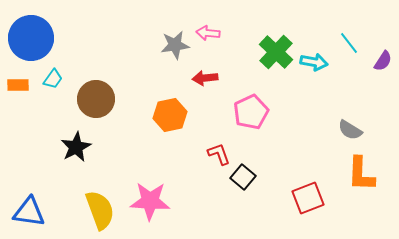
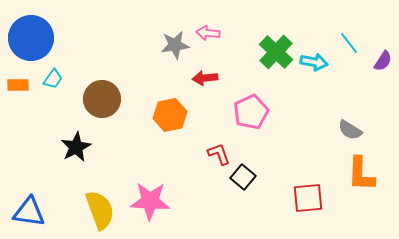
brown circle: moved 6 px right
red square: rotated 16 degrees clockwise
